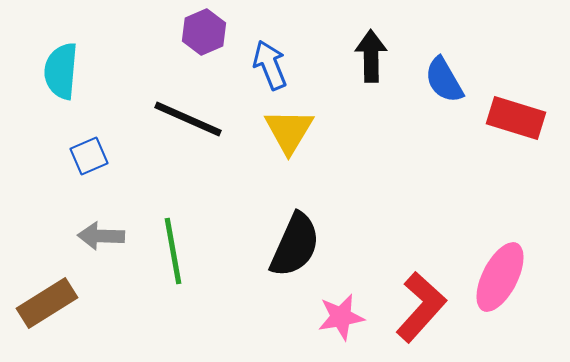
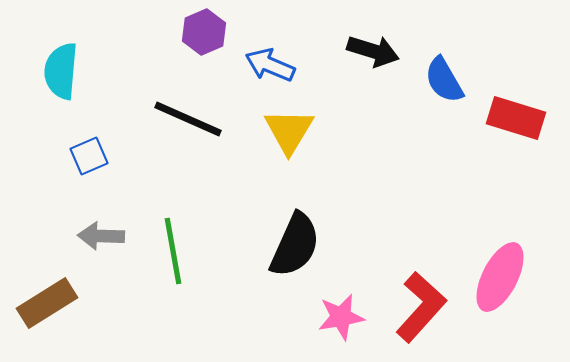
black arrow: moved 2 px right, 5 px up; rotated 108 degrees clockwise
blue arrow: rotated 45 degrees counterclockwise
